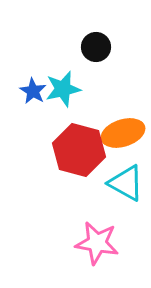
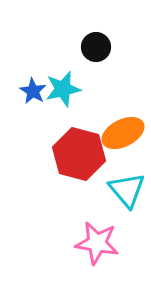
orange ellipse: rotated 9 degrees counterclockwise
red hexagon: moved 4 px down
cyan triangle: moved 1 px right, 7 px down; rotated 21 degrees clockwise
